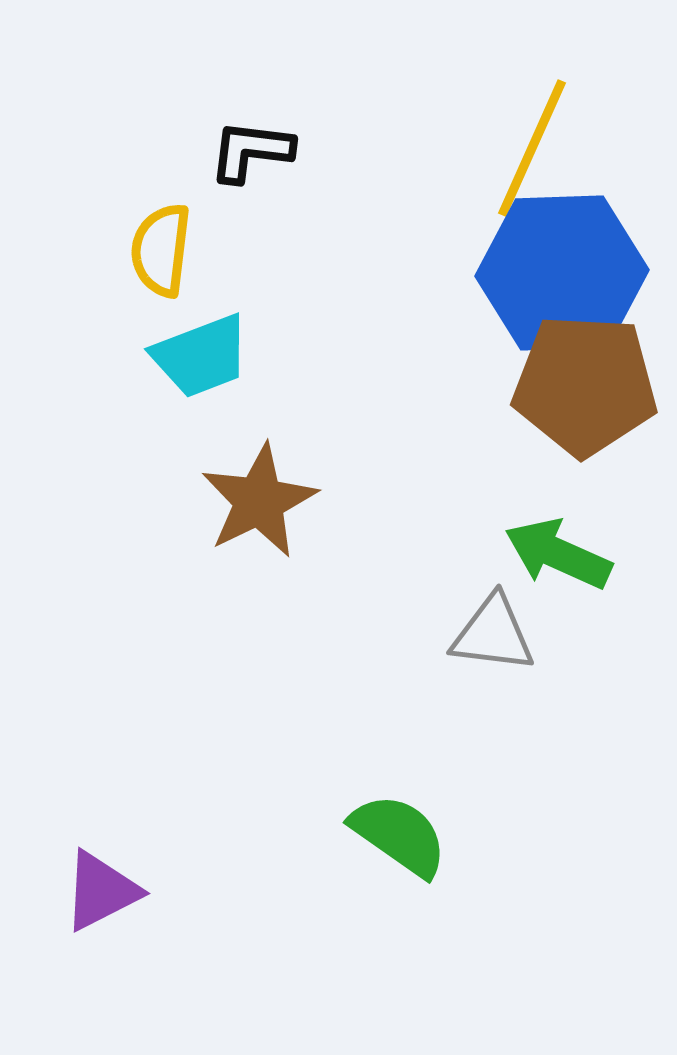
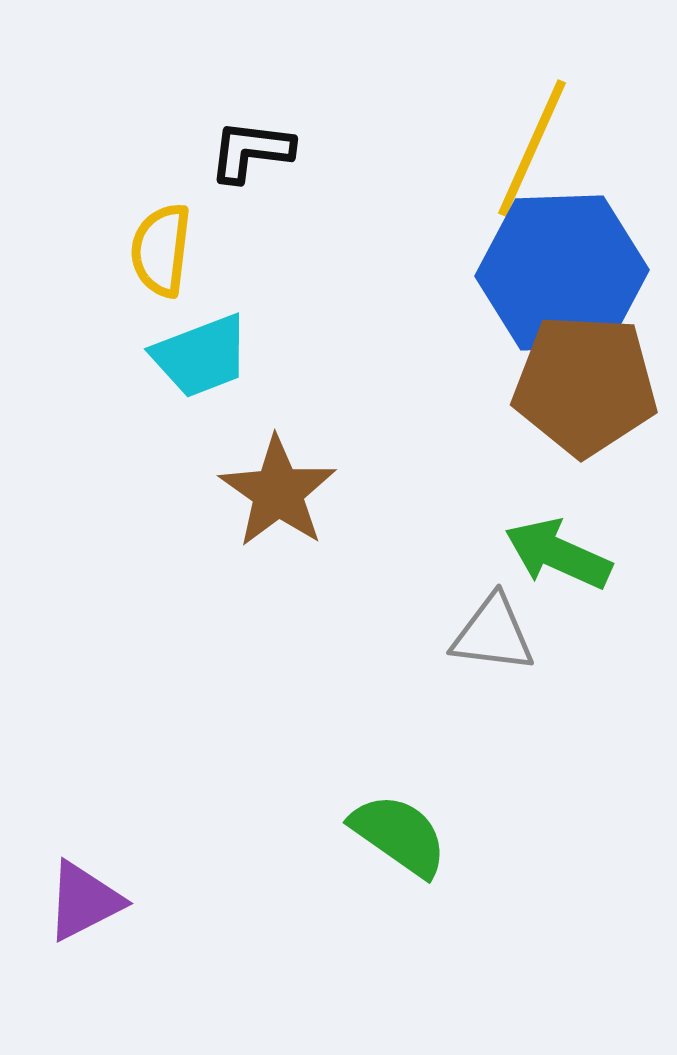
brown star: moved 19 px right, 9 px up; rotated 11 degrees counterclockwise
purple triangle: moved 17 px left, 10 px down
